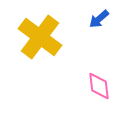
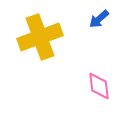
yellow cross: rotated 33 degrees clockwise
